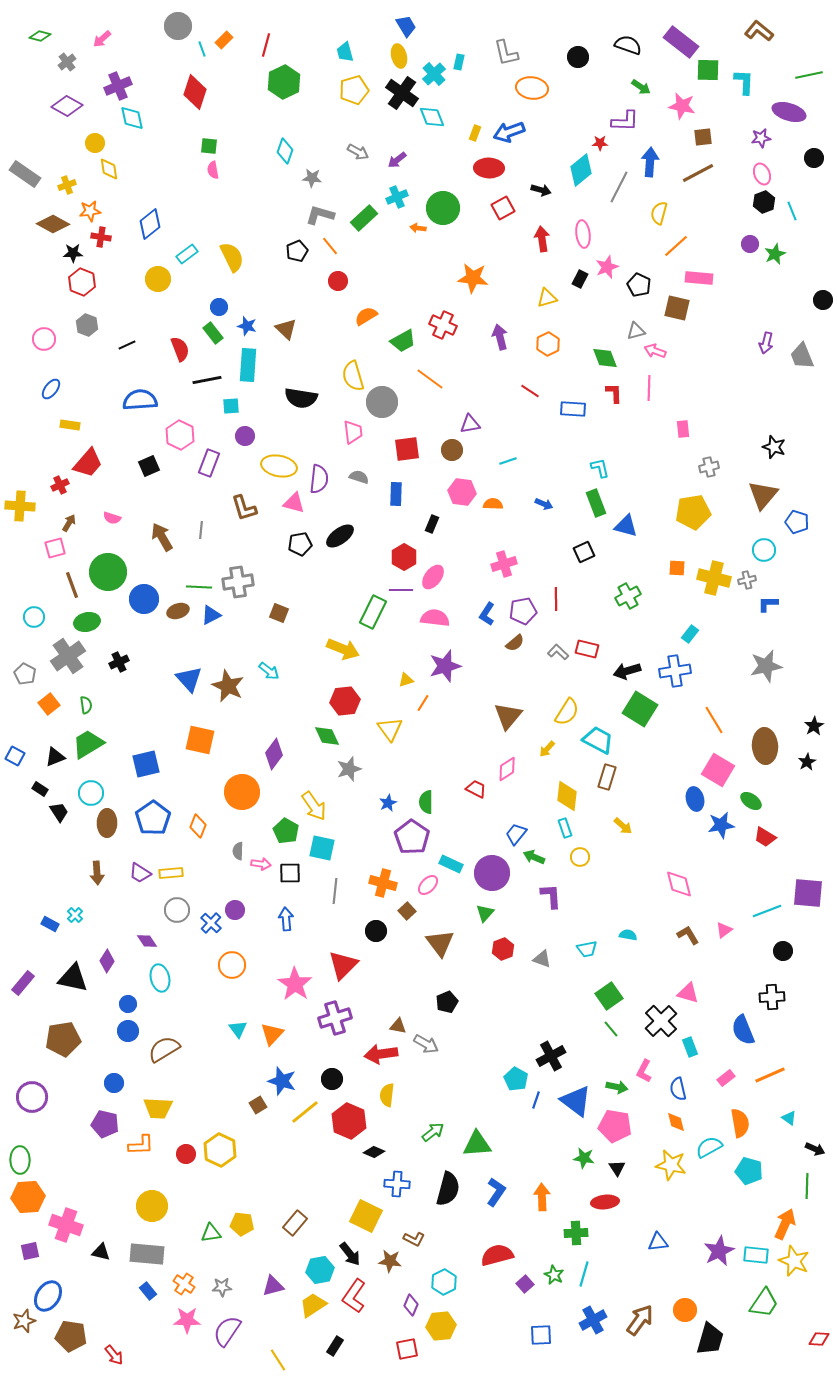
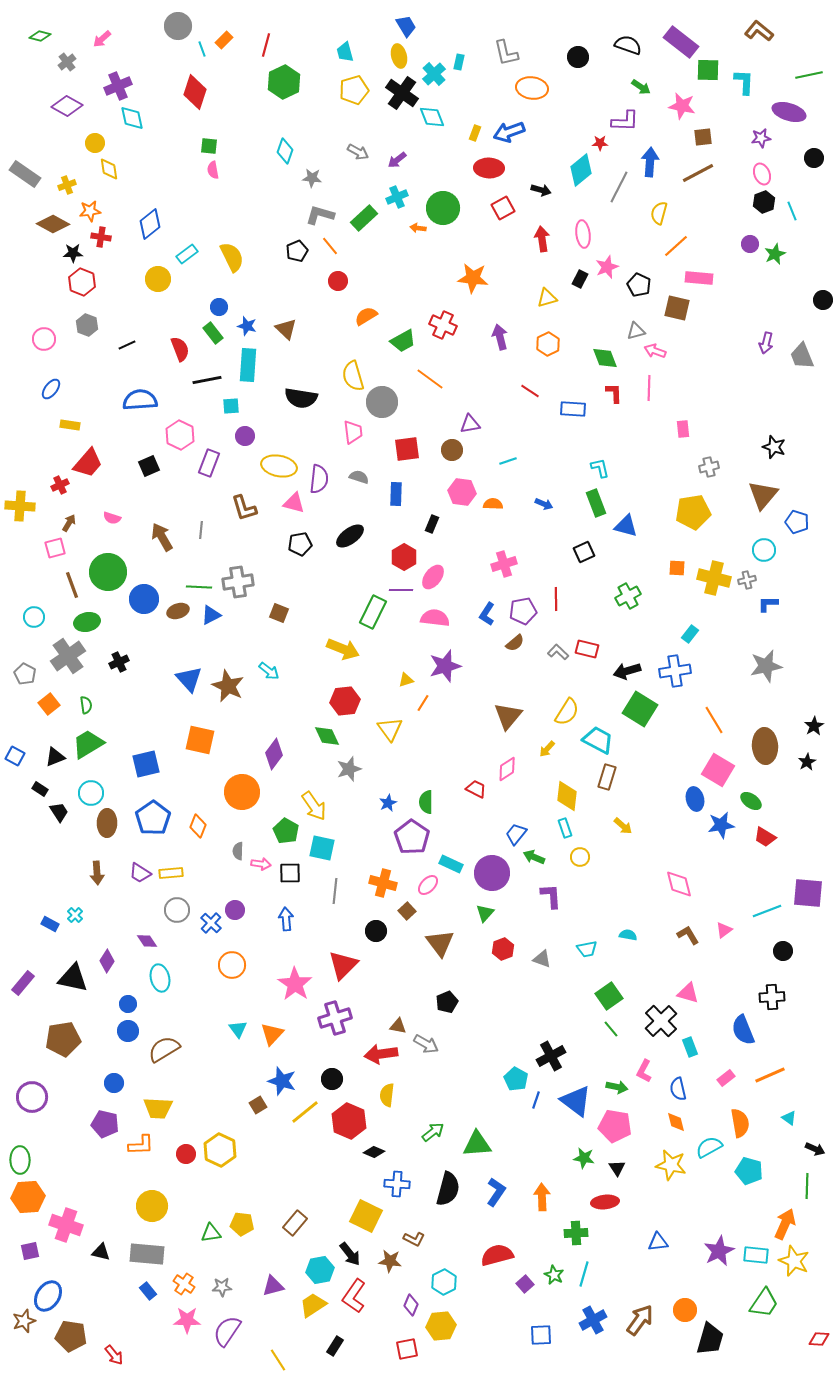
black ellipse at (340, 536): moved 10 px right
